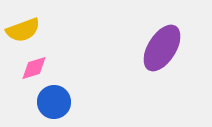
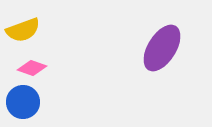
pink diamond: moved 2 px left; rotated 36 degrees clockwise
blue circle: moved 31 px left
